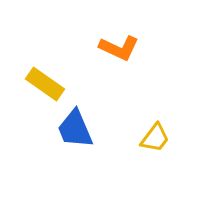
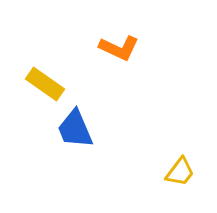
yellow trapezoid: moved 25 px right, 34 px down
